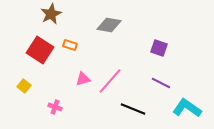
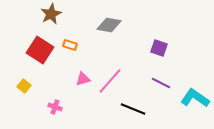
cyan L-shape: moved 8 px right, 10 px up
